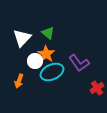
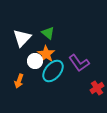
cyan ellipse: moved 1 px right, 1 px up; rotated 25 degrees counterclockwise
